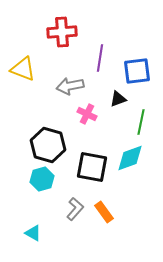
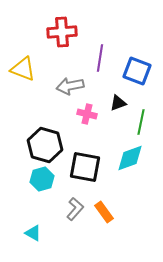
blue square: rotated 28 degrees clockwise
black triangle: moved 4 px down
pink cross: rotated 12 degrees counterclockwise
black hexagon: moved 3 px left
black square: moved 7 px left
